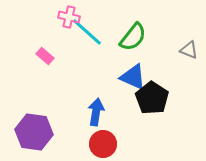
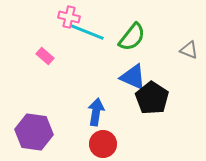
cyan line: rotated 20 degrees counterclockwise
green semicircle: moved 1 px left
